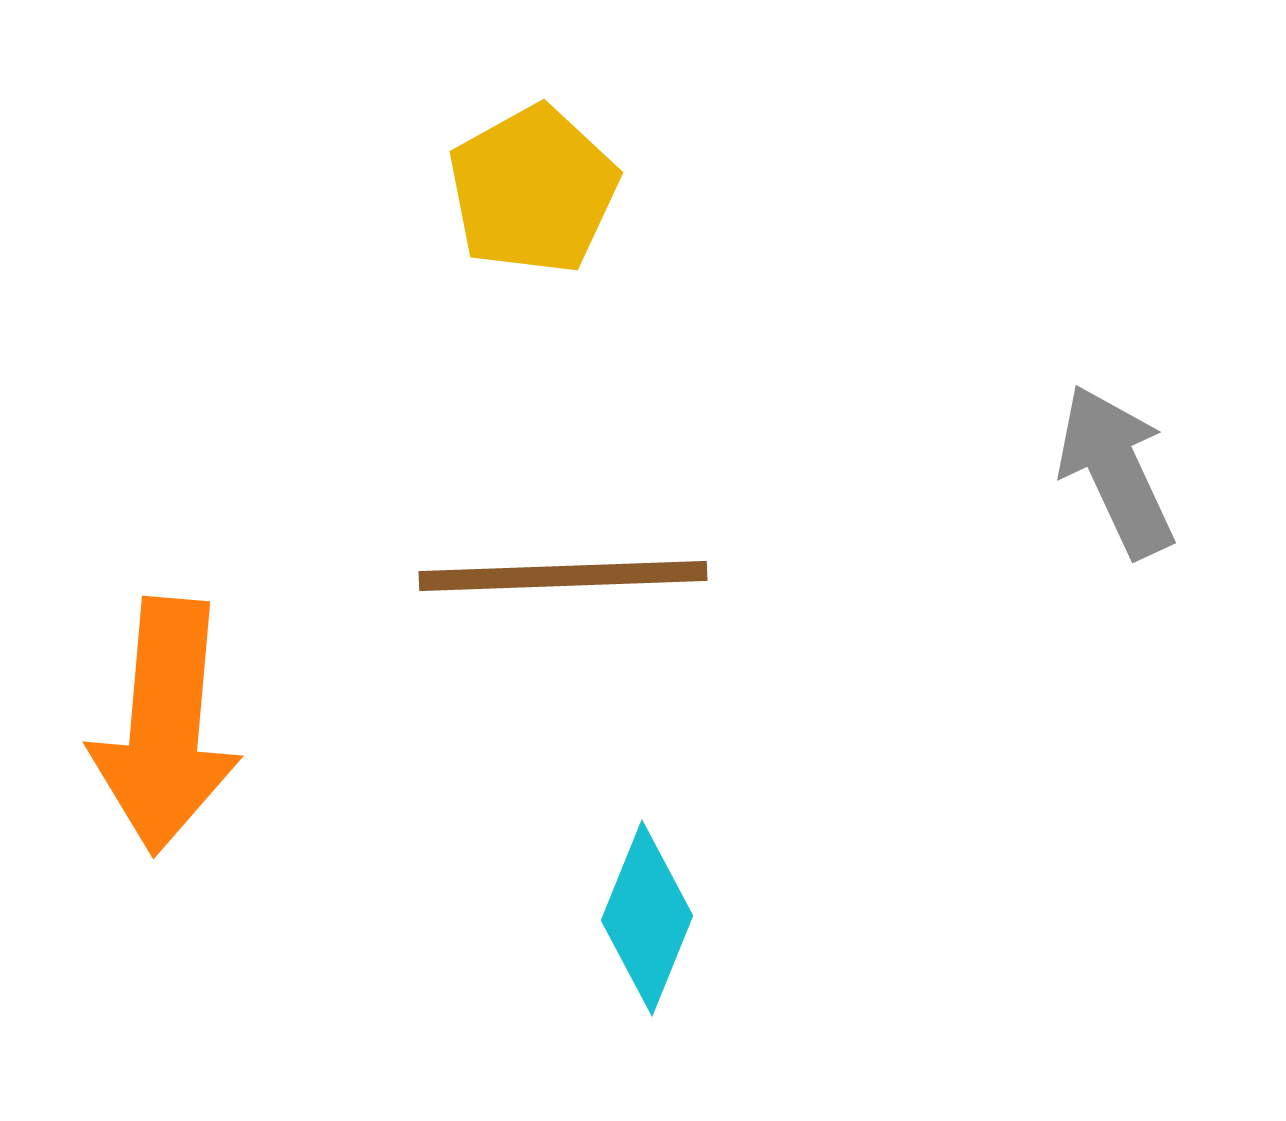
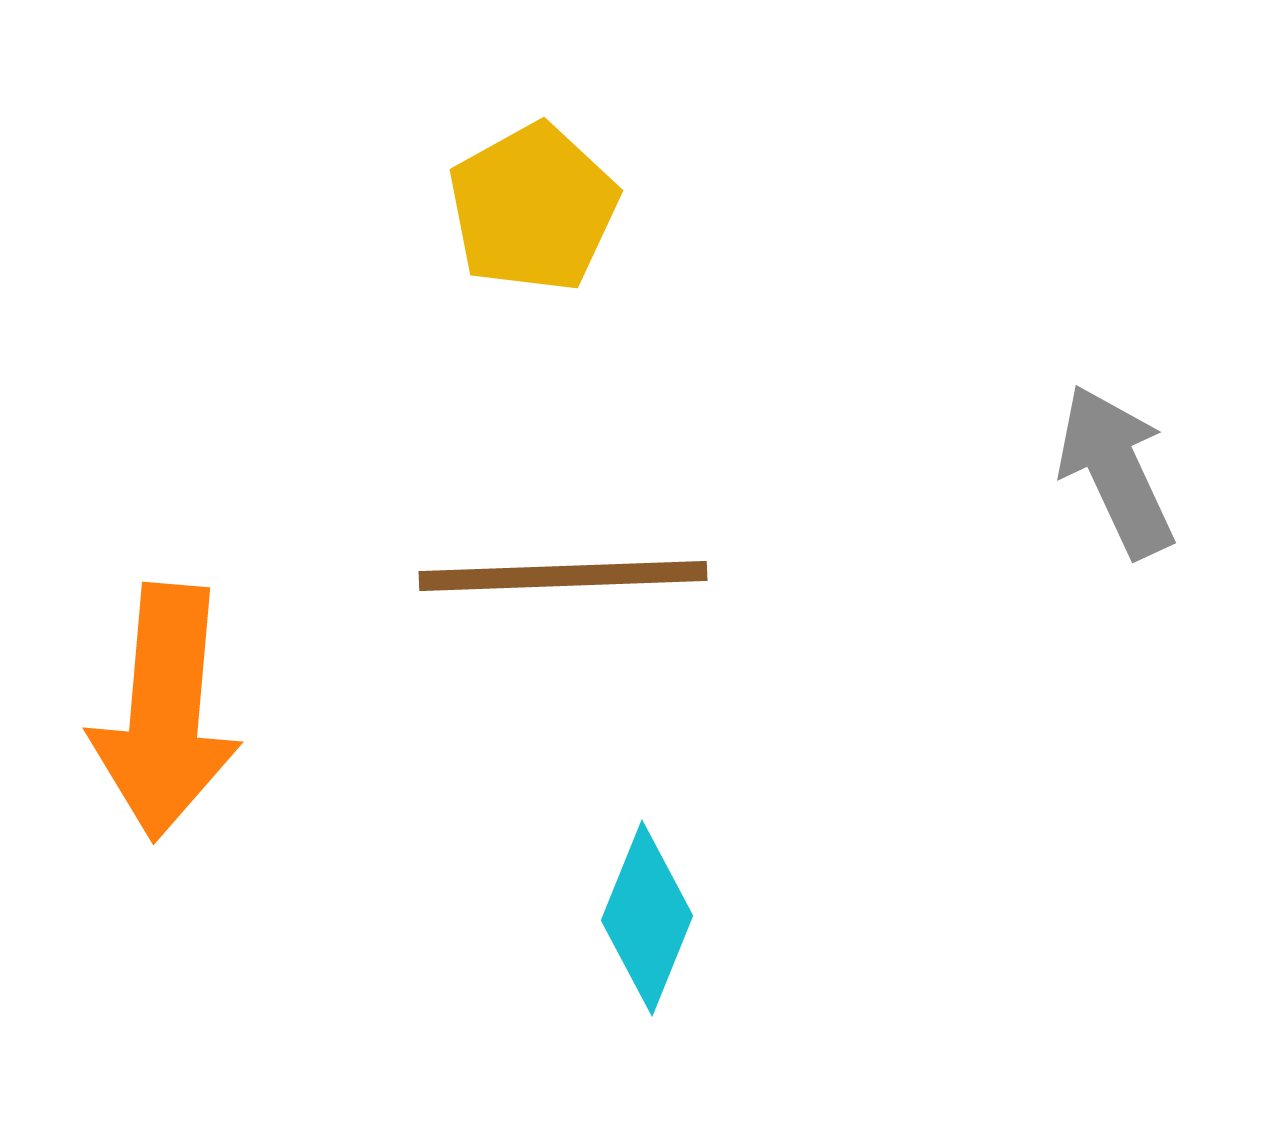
yellow pentagon: moved 18 px down
orange arrow: moved 14 px up
